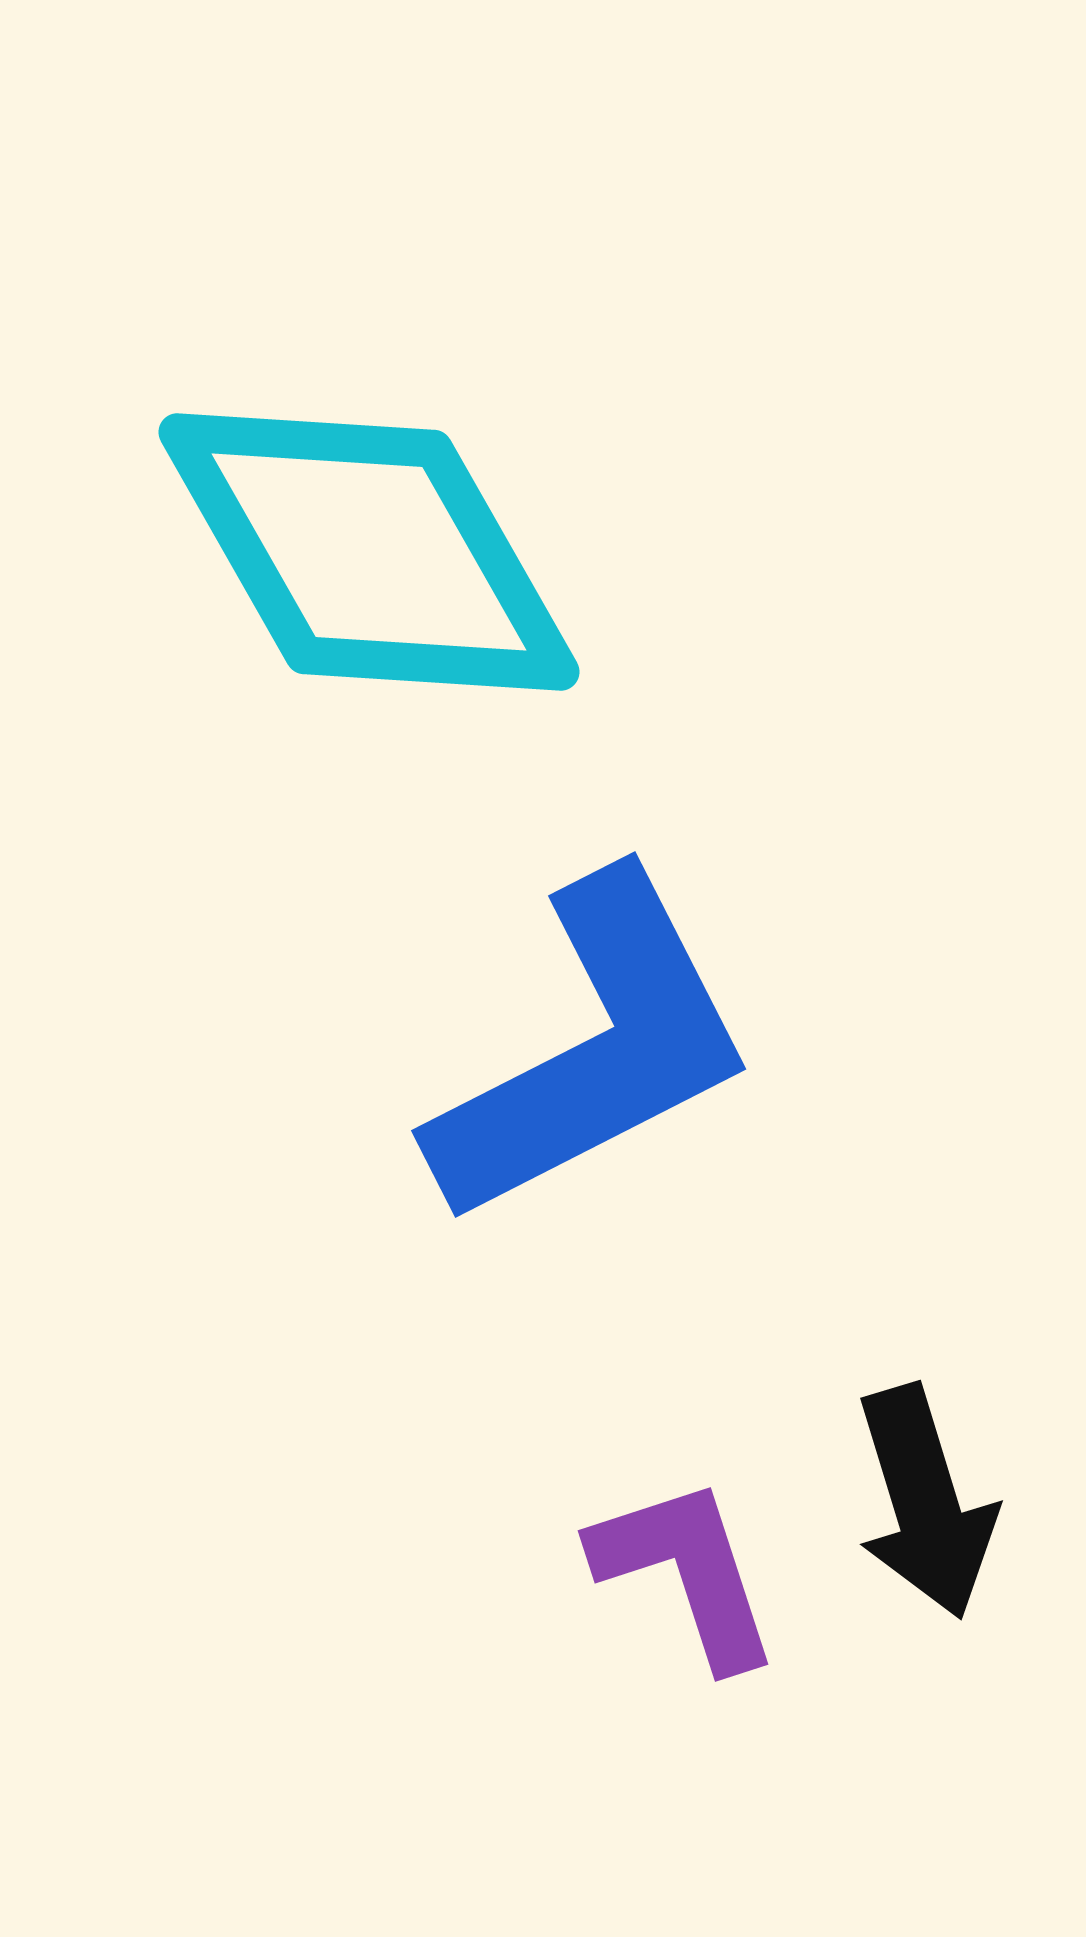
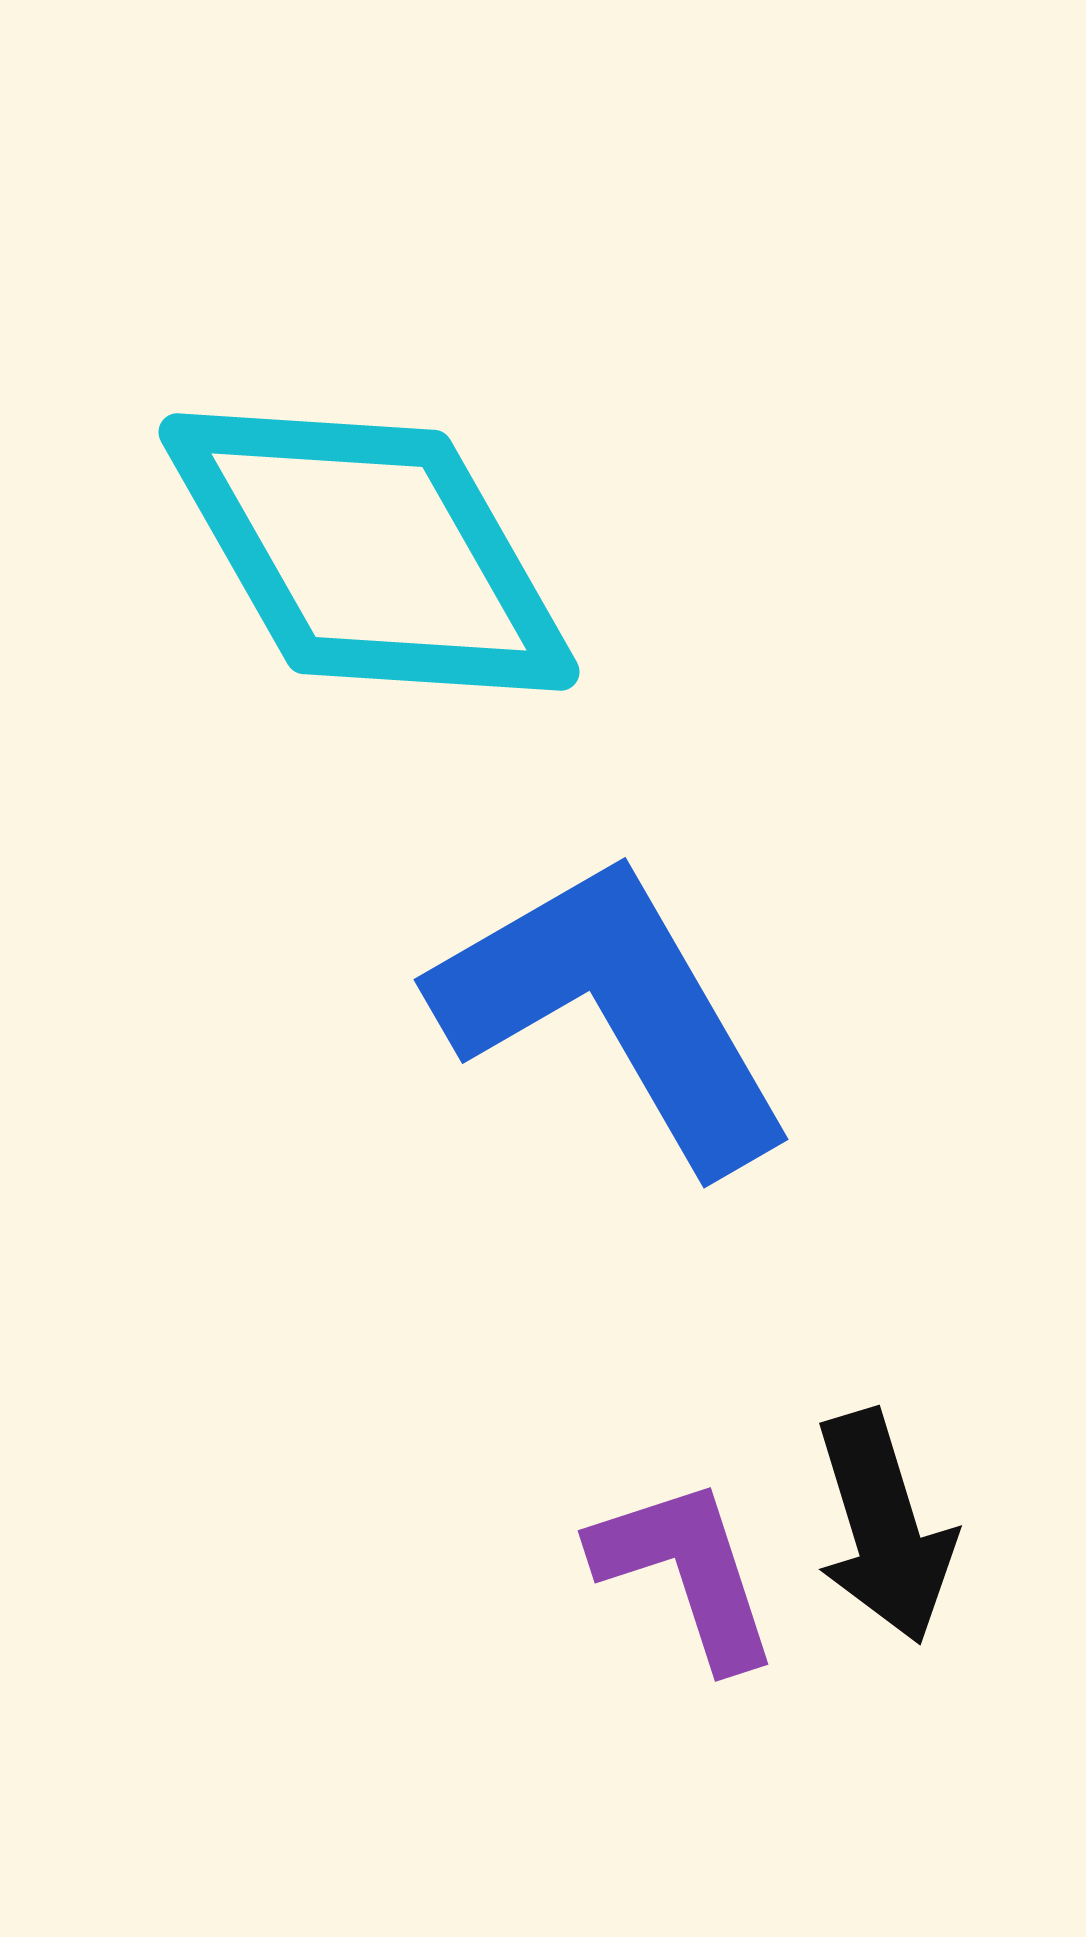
blue L-shape: moved 21 px right, 39 px up; rotated 93 degrees counterclockwise
black arrow: moved 41 px left, 25 px down
